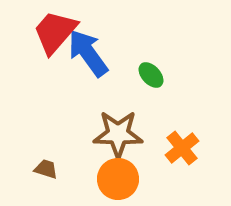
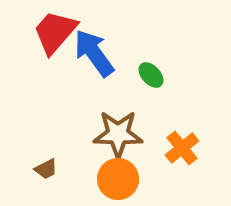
blue arrow: moved 6 px right
brown trapezoid: rotated 135 degrees clockwise
